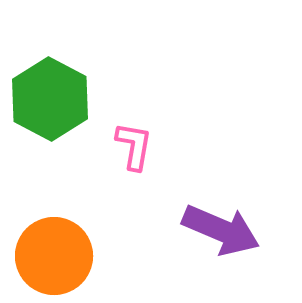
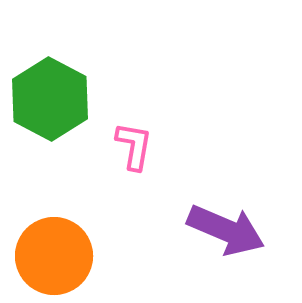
purple arrow: moved 5 px right
